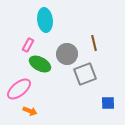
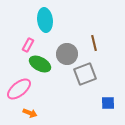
orange arrow: moved 2 px down
